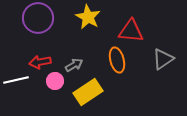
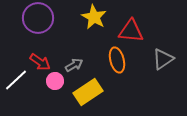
yellow star: moved 6 px right
red arrow: rotated 135 degrees counterclockwise
white line: rotated 30 degrees counterclockwise
